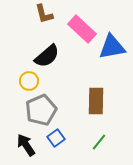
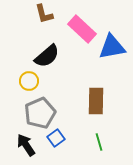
gray pentagon: moved 1 px left, 3 px down
green line: rotated 54 degrees counterclockwise
